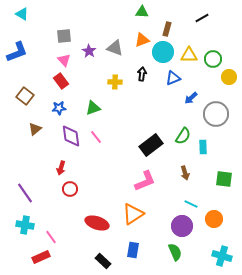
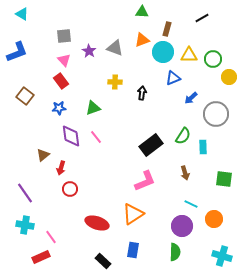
black arrow at (142, 74): moved 19 px down
brown triangle at (35, 129): moved 8 px right, 26 px down
green semicircle at (175, 252): rotated 24 degrees clockwise
